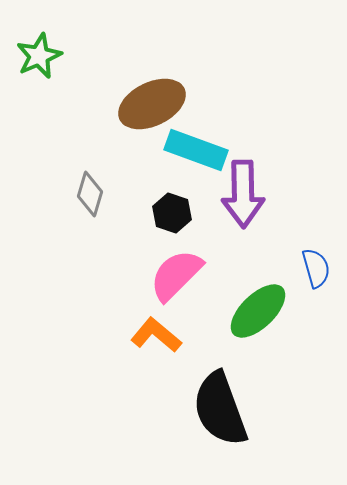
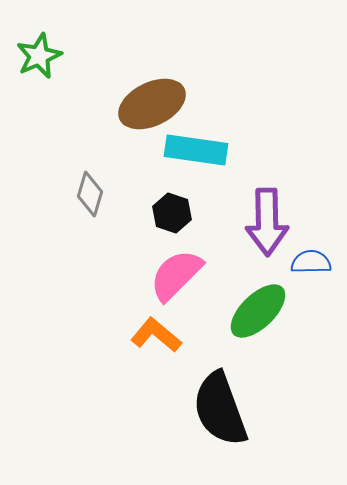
cyan rectangle: rotated 12 degrees counterclockwise
purple arrow: moved 24 px right, 28 px down
blue semicircle: moved 5 px left, 6 px up; rotated 75 degrees counterclockwise
